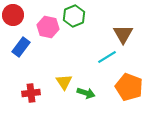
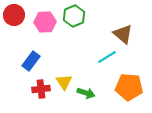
red circle: moved 1 px right
pink hexagon: moved 3 px left, 5 px up; rotated 15 degrees counterclockwise
brown triangle: rotated 20 degrees counterclockwise
blue rectangle: moved 10 px right, 14 px down
orange pentagon: rotated 16 degrees counterclockwise
red cross: moved 10 px right, 4 px up
